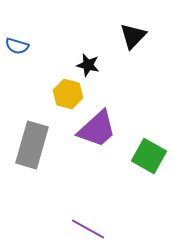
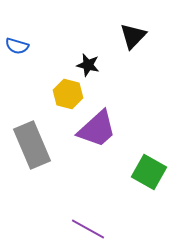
gray rectangle: rotated 39 degrees counterclockwise
green square: moved 16 px down
